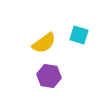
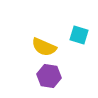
yellow semicircle: moved 4 px down; rotated 60 degrees clockwise
